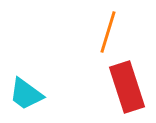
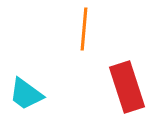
orange line: moved 24 px left, 3 px up; rotated 12 degrees counterclockwise
